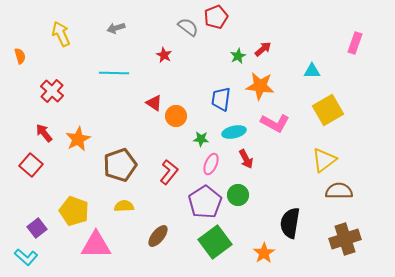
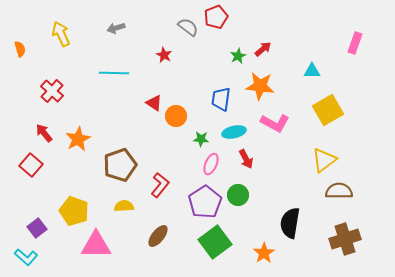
orange semicircle at (20, 56): moved 7 px up
red L-shape at (169, 172): moved 9 px left, 13 px down
